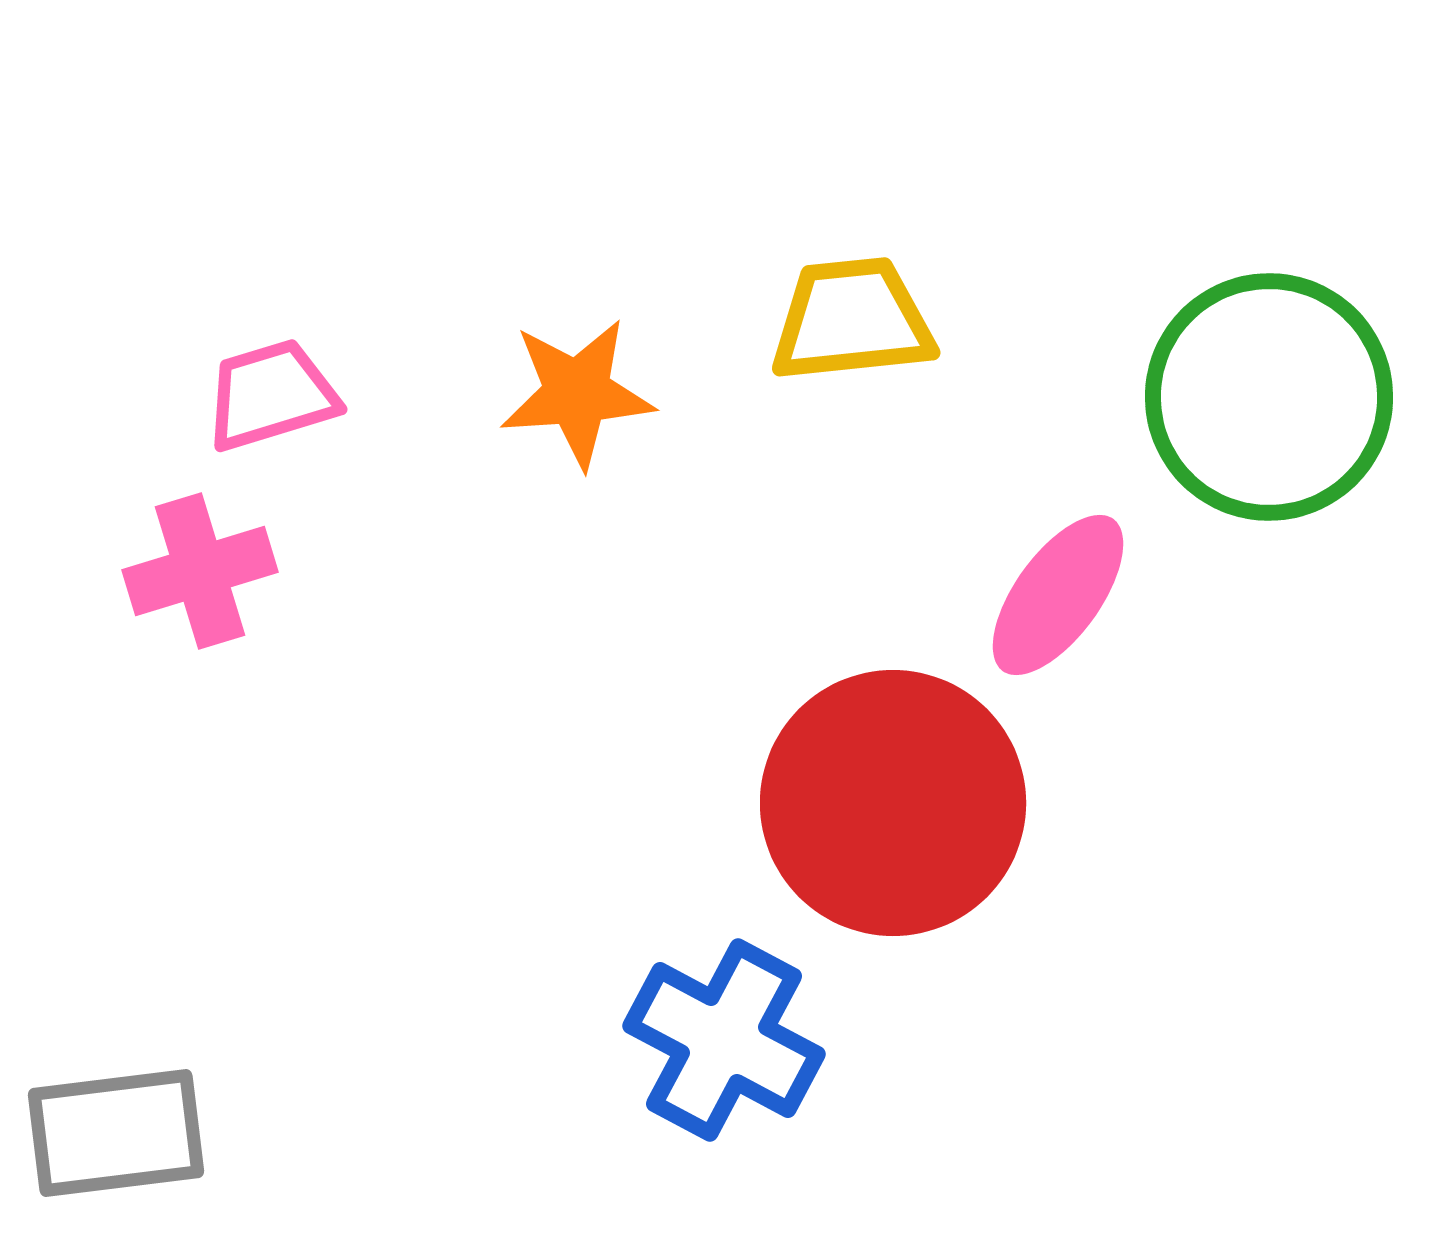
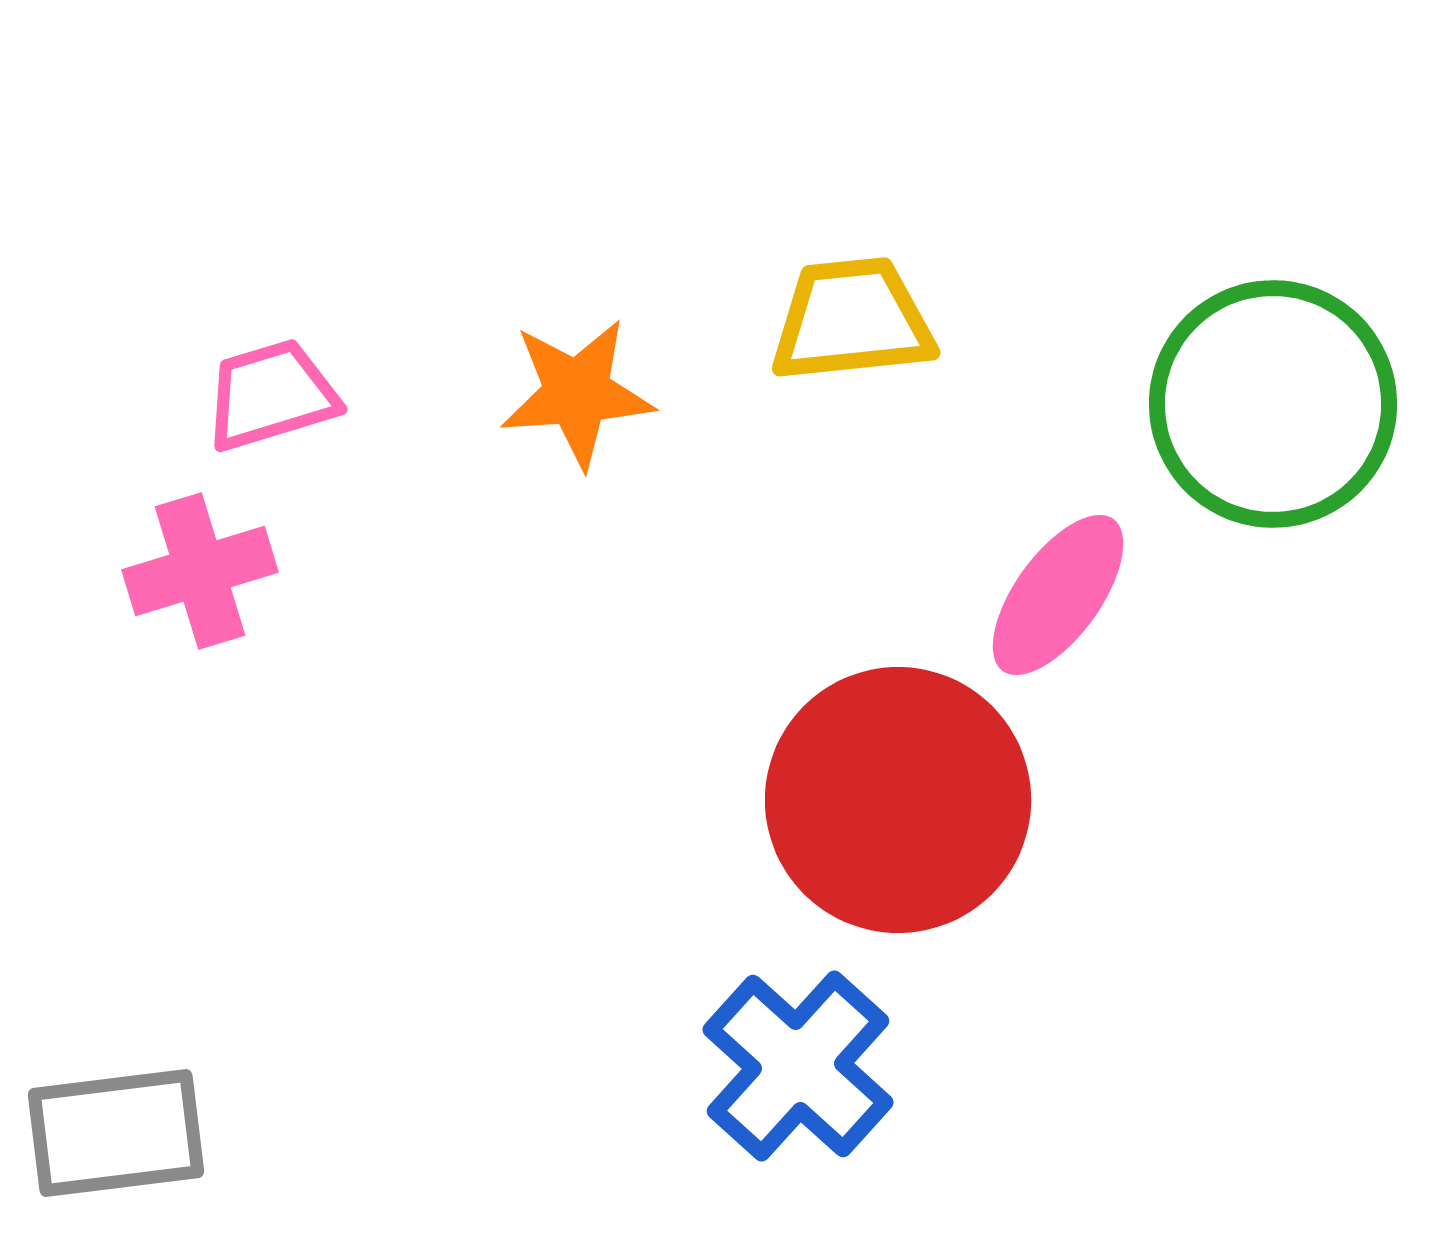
green circle: moved 4 px right, 7 px down
red circle: moved 5 px right, 3 px up
blue cross: moved 74 px right, 26 px down; rotated 14 degrees clockwise
